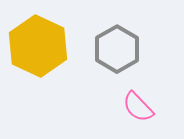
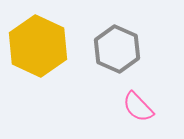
gray hexagon: rotated 6 degrees counterclockwise
